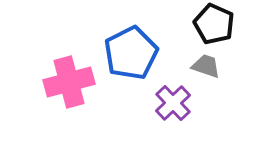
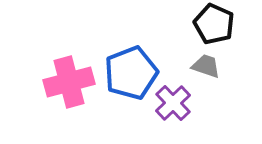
blue pentagon: moved 20 px down; rotated 6 degrees clockwise
